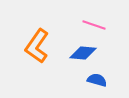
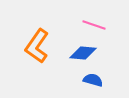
blue semicircle: moved 4 px left
